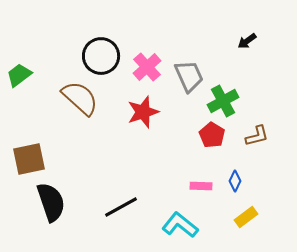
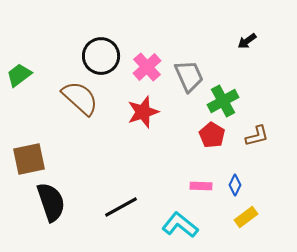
blue diamond: moved 4 px down
